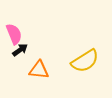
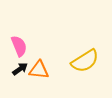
pink semicircle: moved 5 px right, 12 px down
black arrow: moved 19 px down
